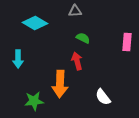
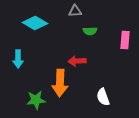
green semicircle: moved 7 px right, 7 px up; rotated 152 degrees clockwise
pink rectangle: moved 2 px left, 2 px up
red arrow: rotated 78 degrees counterclockwise
orange arrow: moved 1 px up
white semicircle: rotated 18 degrees clockwise
green star: moved 2 px right, 1 px up
